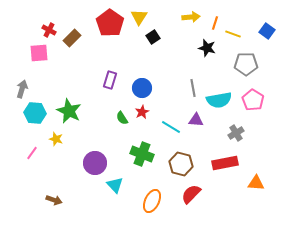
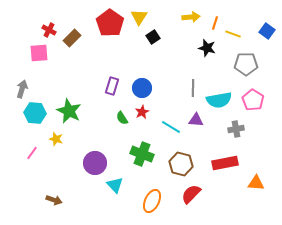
purple rectangle: moved 2 px right, 6 px down
gray line: rotated 12 degrees clockwise
gray cross: moved 4 px up; rotated 21 degrees clockwise
